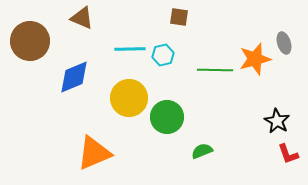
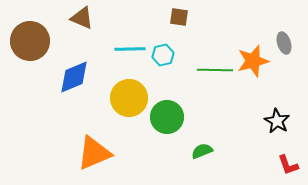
orange star: moved 2 px left, 2 px down
red L-shape: moved 11 px down
